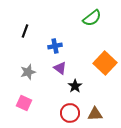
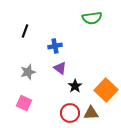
green semicircle: rotated 30 degrees clockwise
orange square: moved 1 px right, 27 px down
brown triangle: moved 4 px left, 1 px up
